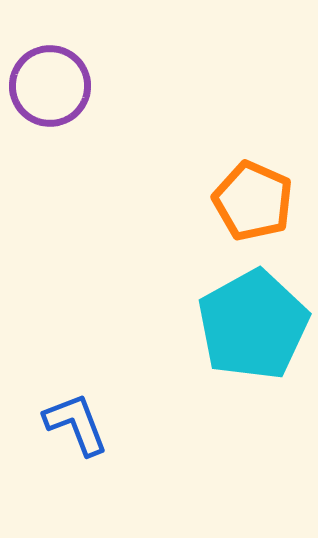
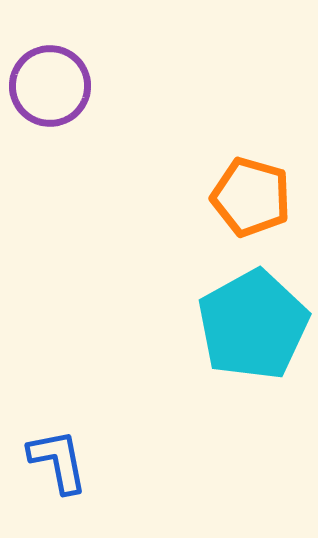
orange pentagon: moved 2 px left, 4 px up; rotated 8 degrees counterclockwise
blue L-shape: moved 18 px left, 37 px down; rotated 10 degrees clockwise
